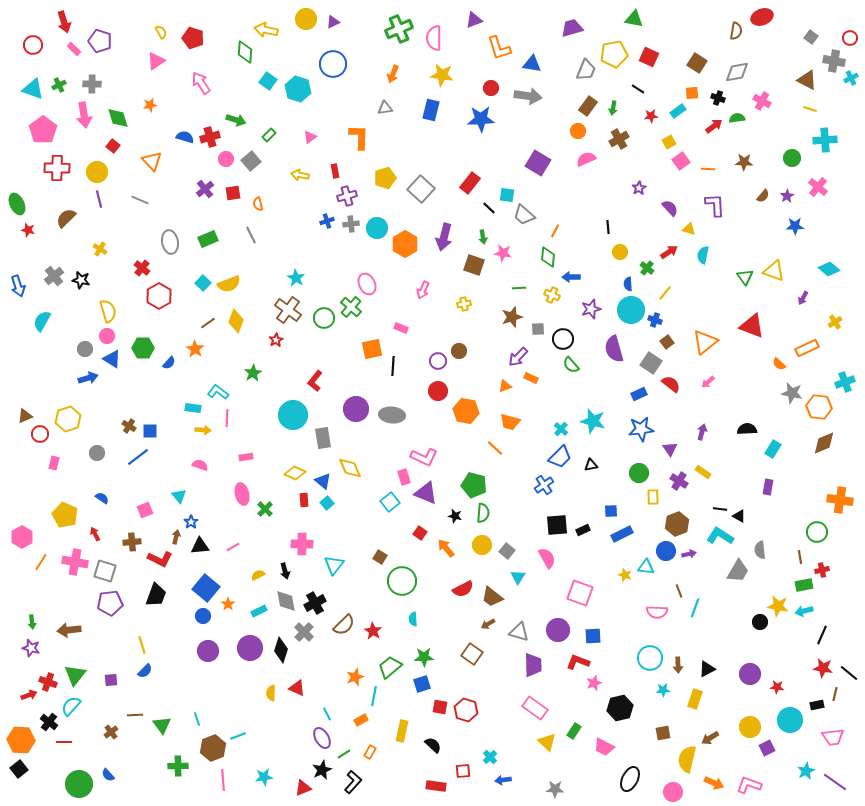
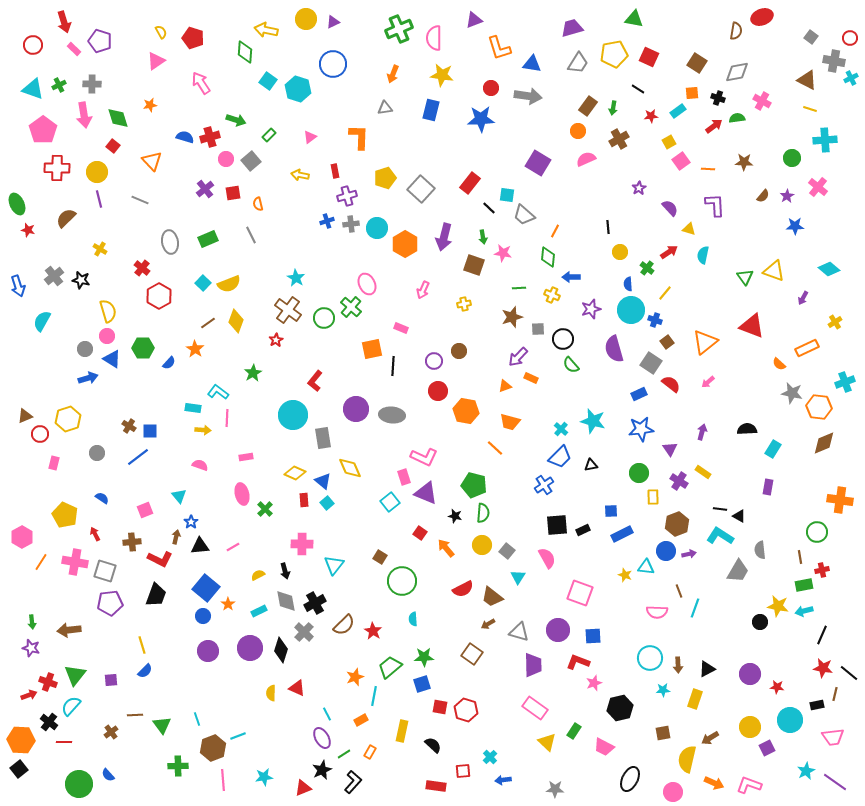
gray trapezoid at (586, 70): moved 8 px left, 7 px up; rotated 10 degrees clockwise
purple circle at (438, 361): moved 4 px left
